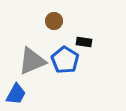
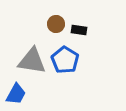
brown circle: moved 2 px right, 3 px down
black rectangle: moved 5 px left, 12 px up
gray triangle: rotated 32 degrees clockwise
